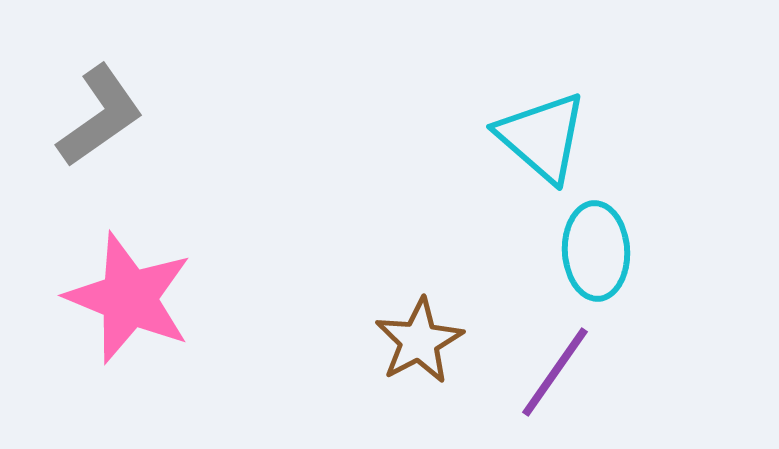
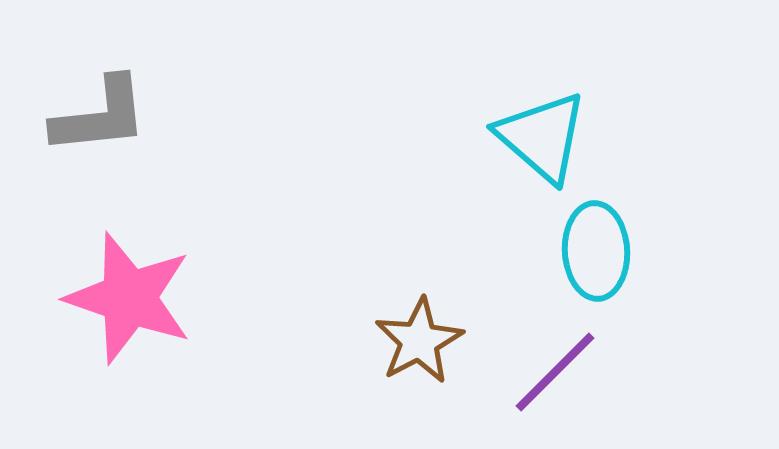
gray L-shape: rotated 29 degrees clockwise
pink star: rotated 3 degrees counterclockwise
purple line: rotated 10 degrees clockwise
